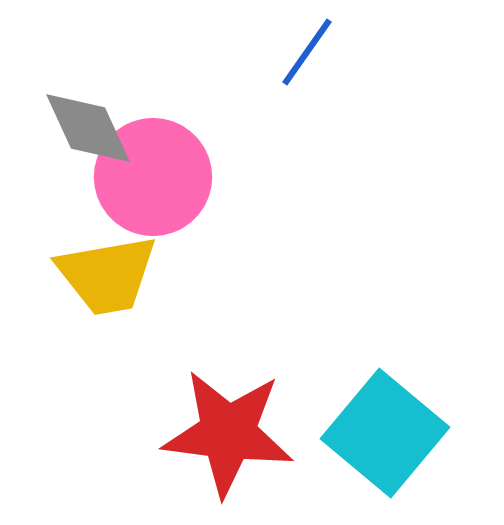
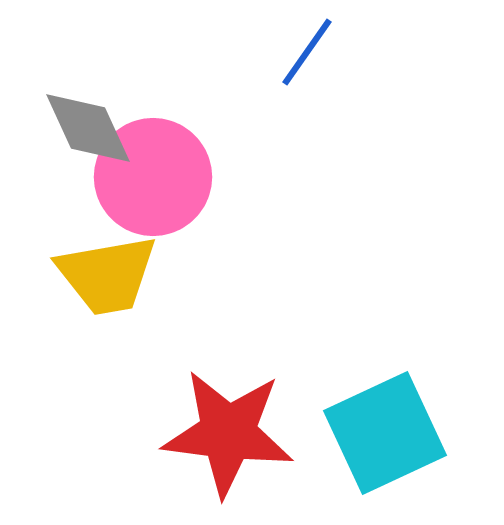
cyan square: rotated 25 degrees clockwise
